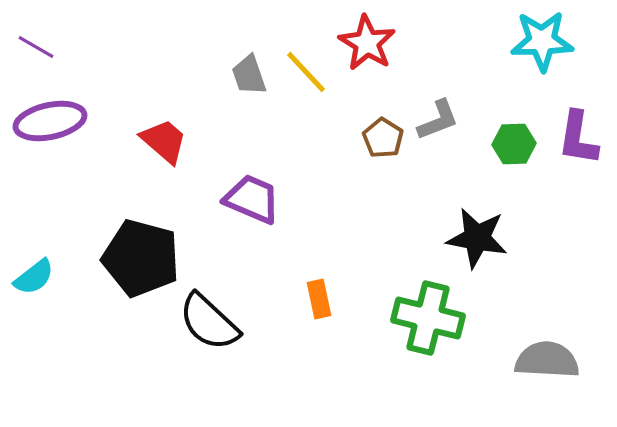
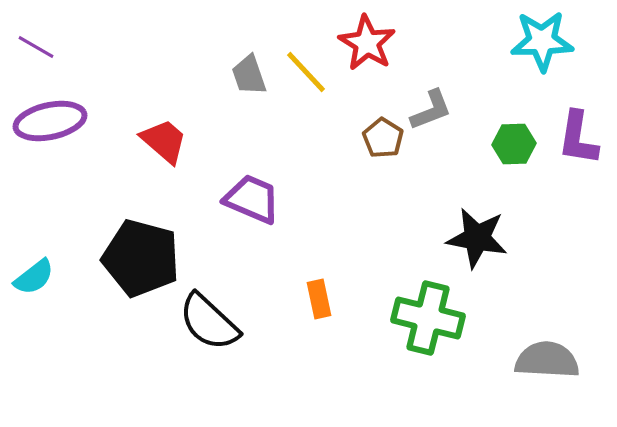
gray L-shape: moved 7 px left, 10 px up
